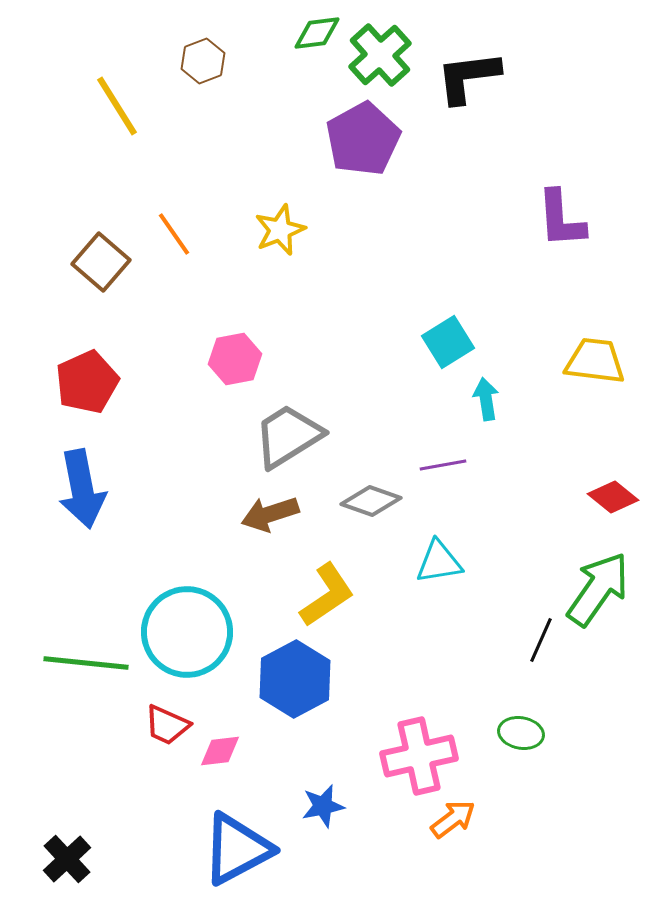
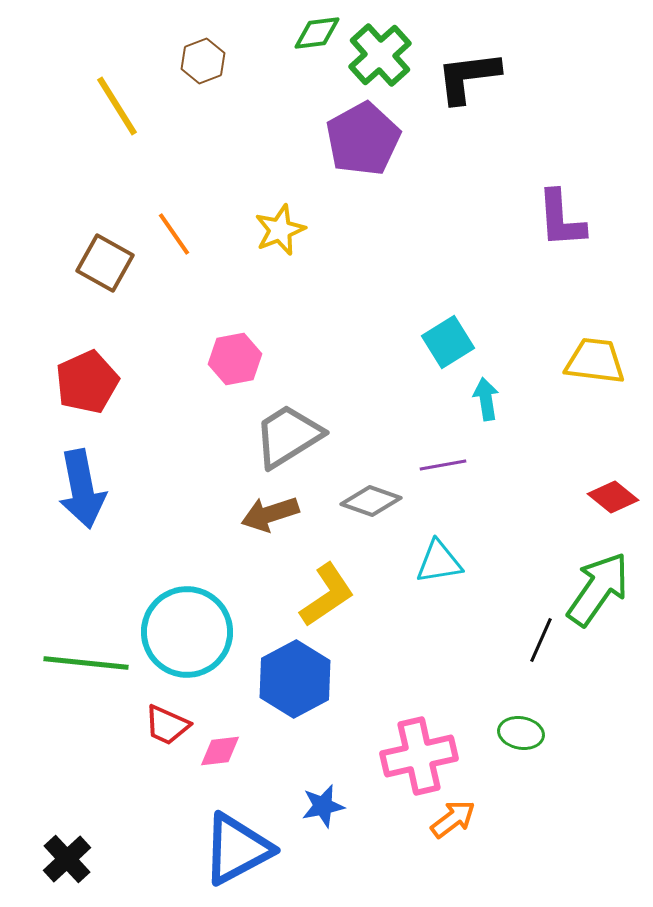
brown square: moved 4 px right, 1 px down; rotated 12 degrees counterclockwise
